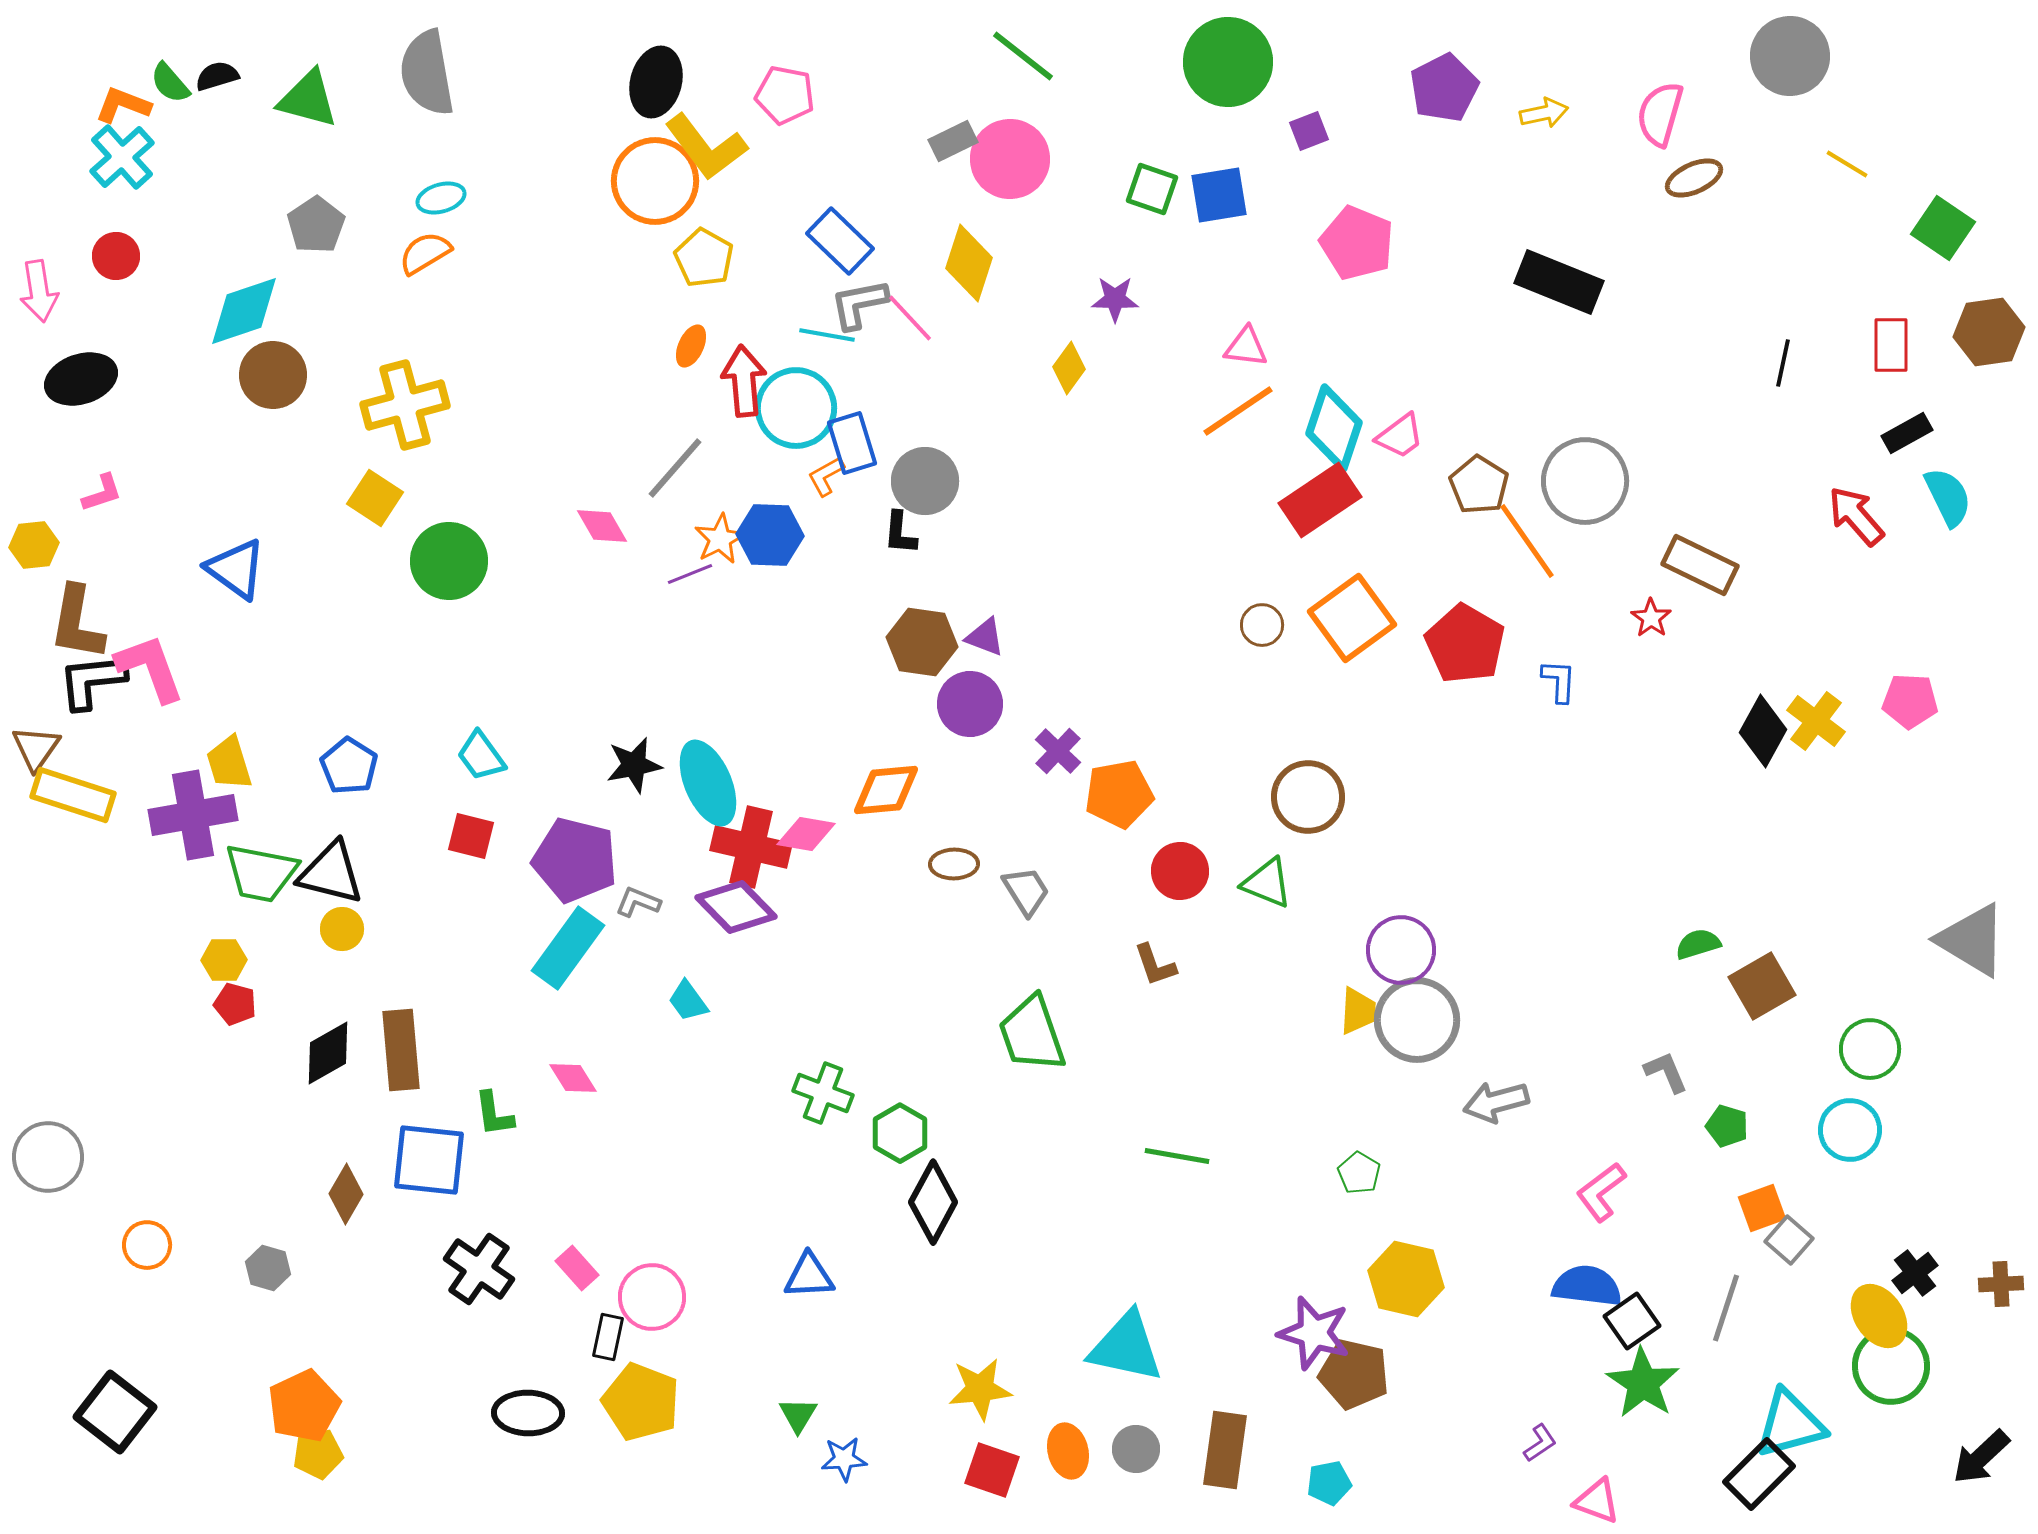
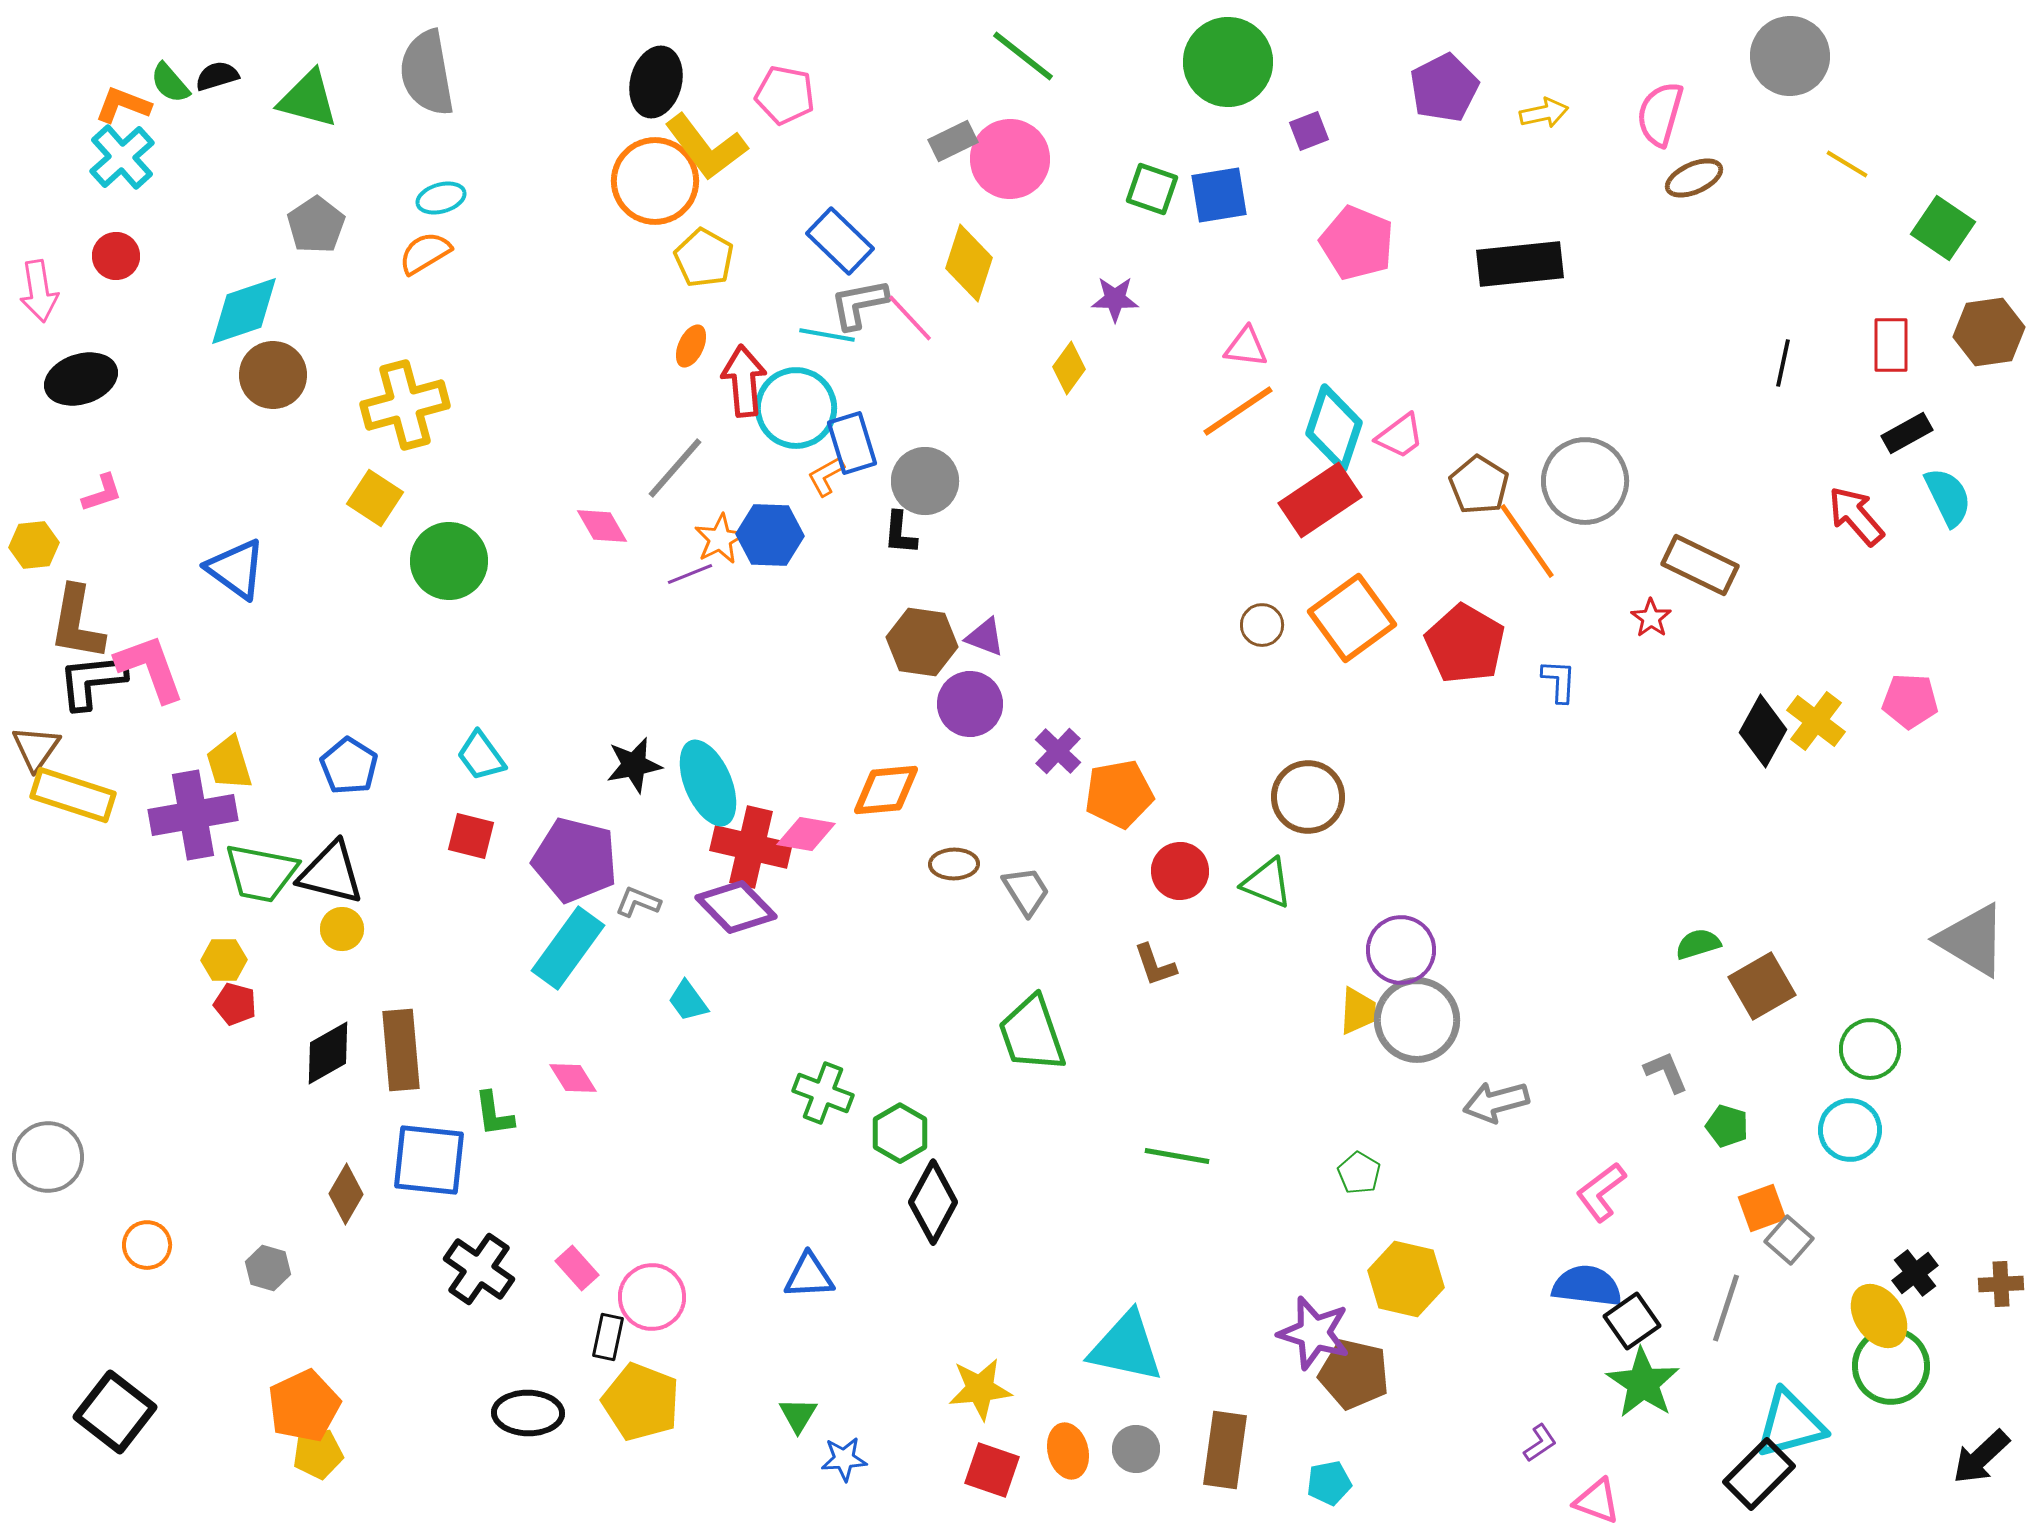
black rectangle at (1559, 282): moved 39 px left, 18 px up; rotated 28 degrees counterclockwise
